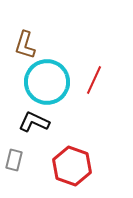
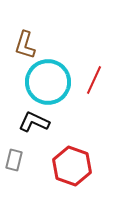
cyan circle: moved 1 px right
